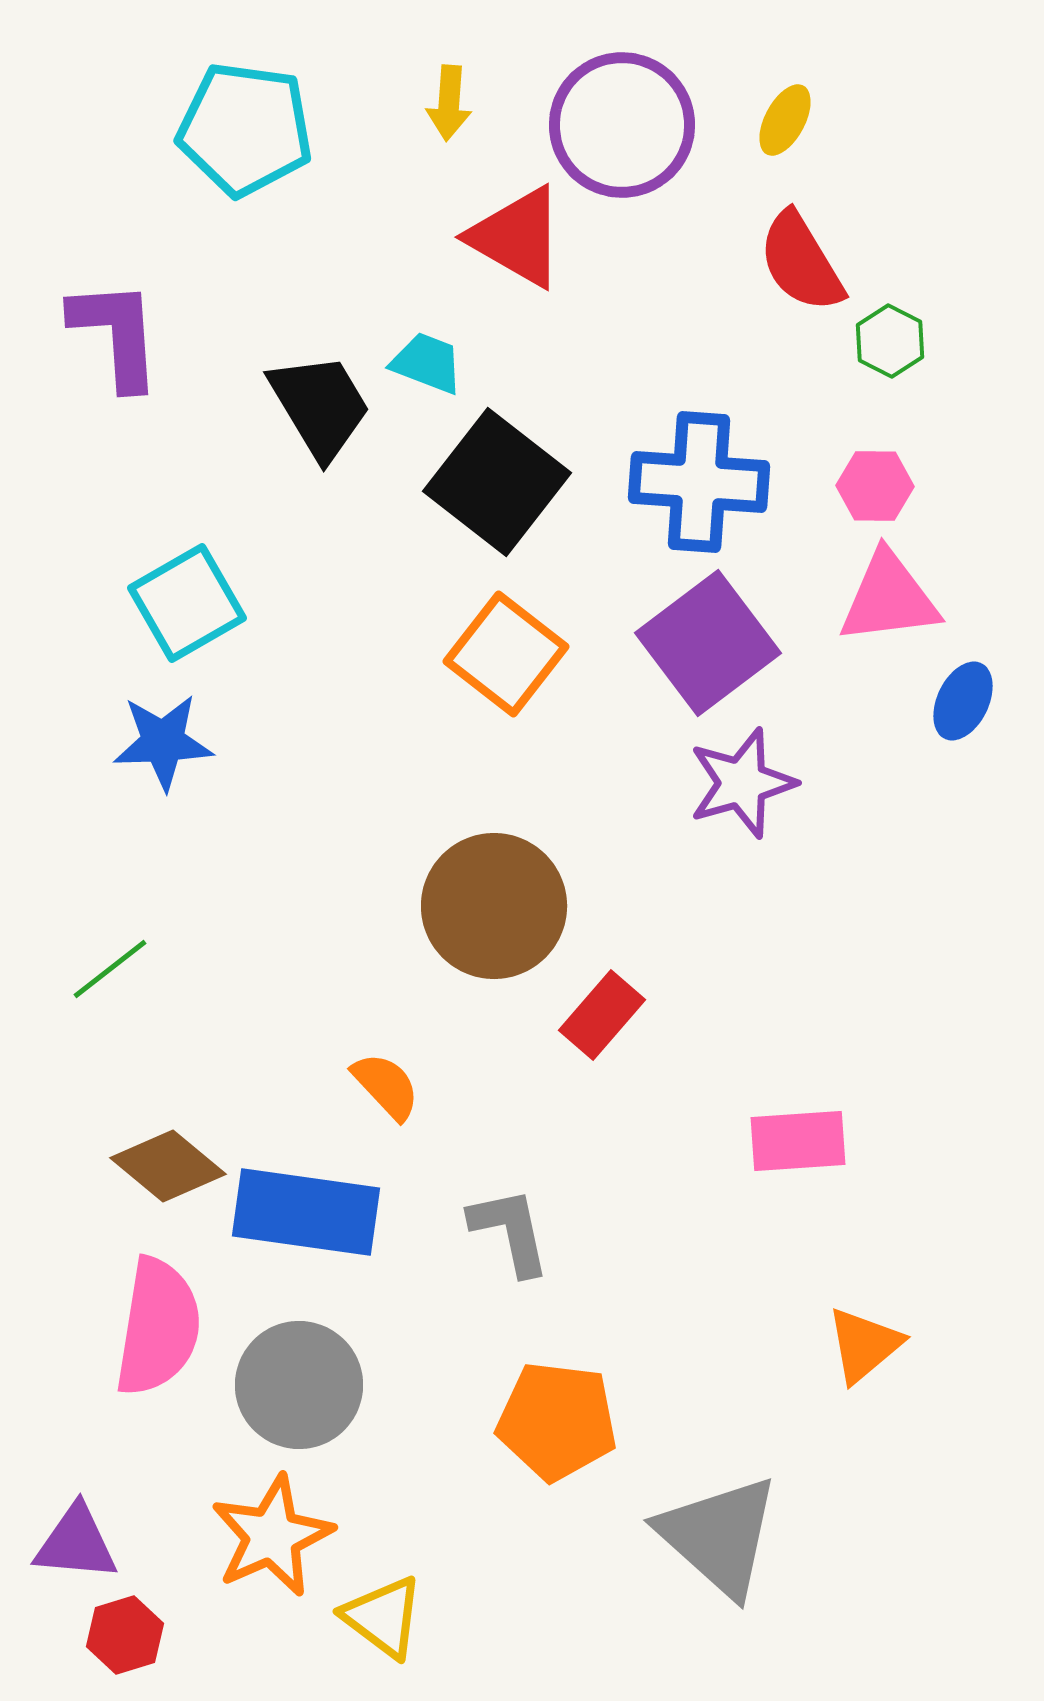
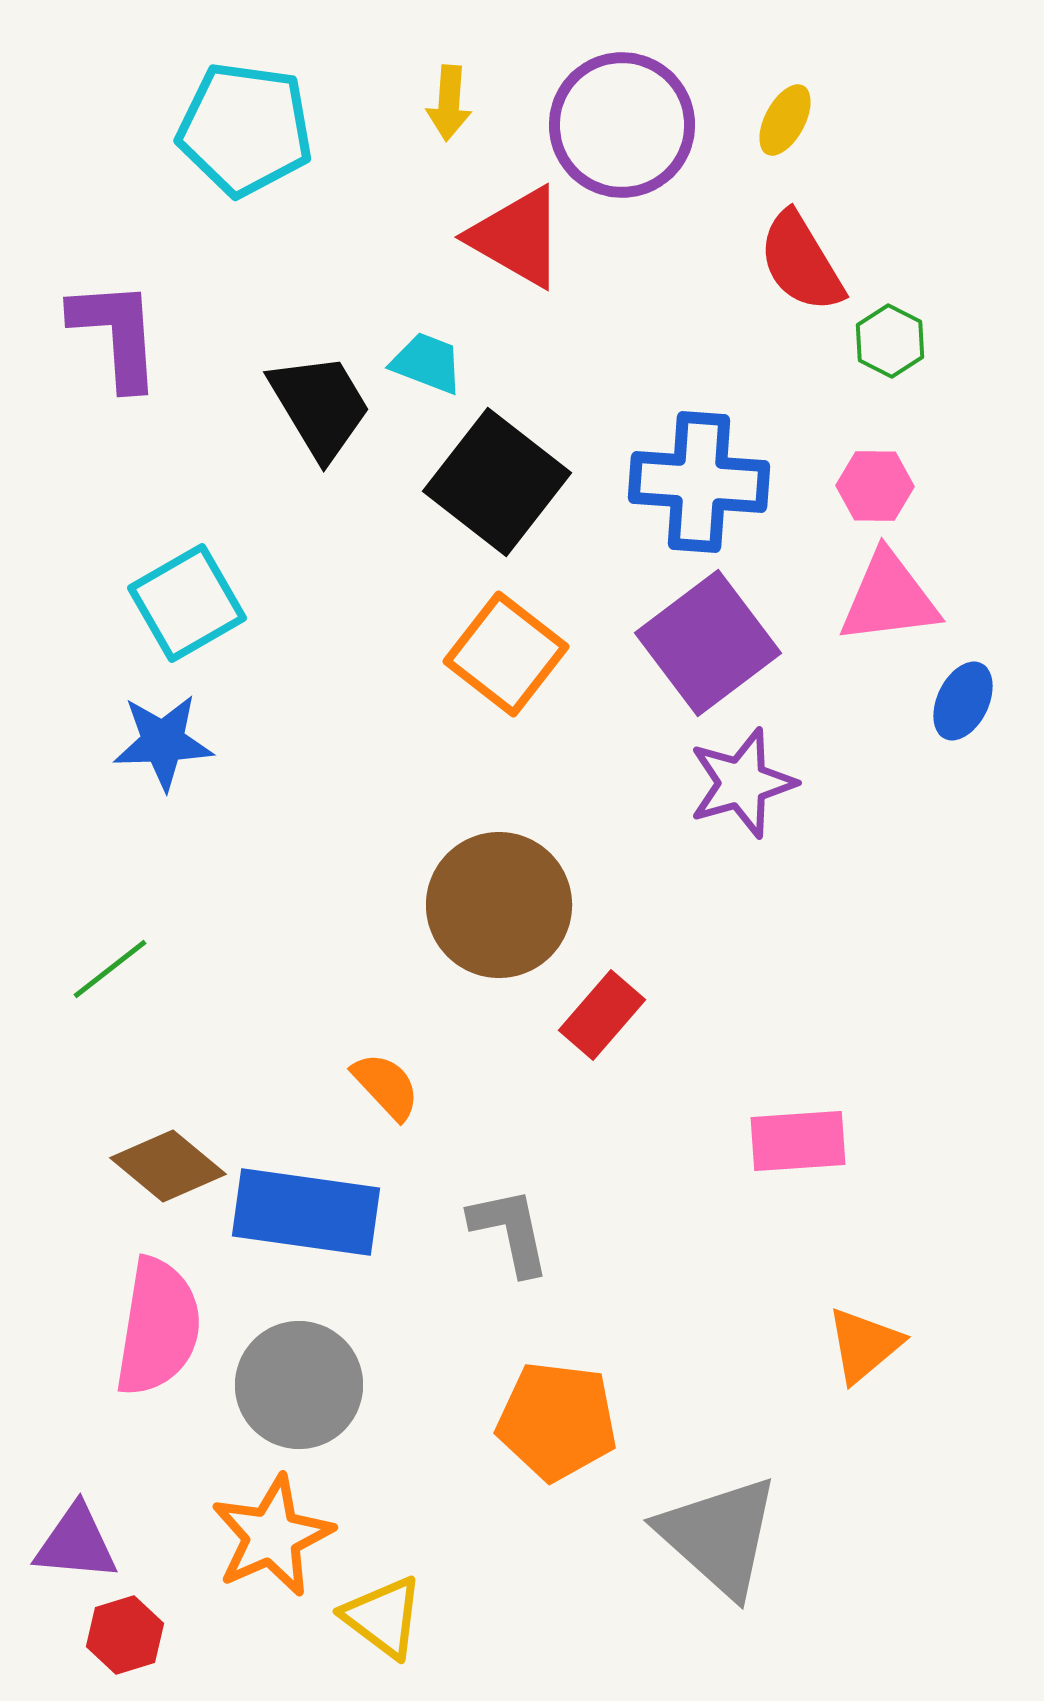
brown circle: moved 5 px right, 1 px up
